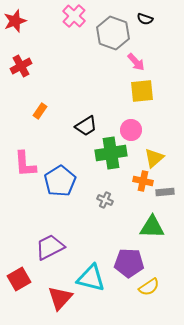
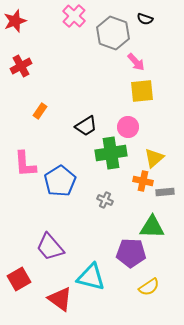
pink circle: moved 3 px left, 3 px up
purple trapezoid: rotated 104 degrees counterclockwise
purple pentagon: moved 2 px right, 10 px up
cyan triangle: moved 1 px up
red triangle: moved 1 px down; rotated 36 degrees counterclockwise
